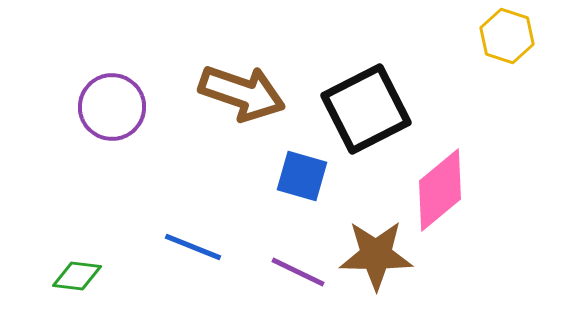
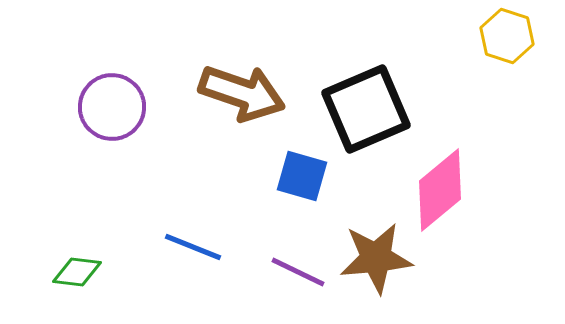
black square: rotated 4 degrees clockwise
brown star: moved 3 px down; rotated 6 degrees counterclockwise
green diamond: moved 4 px up
